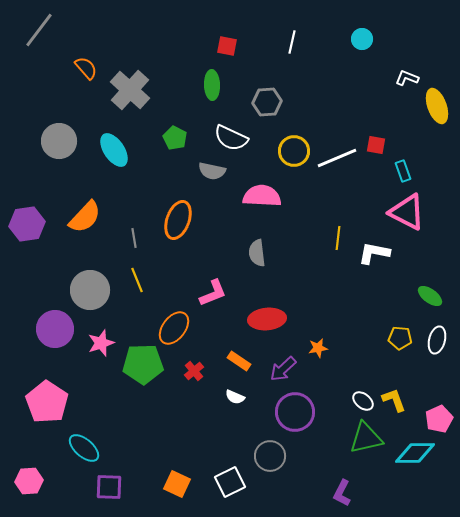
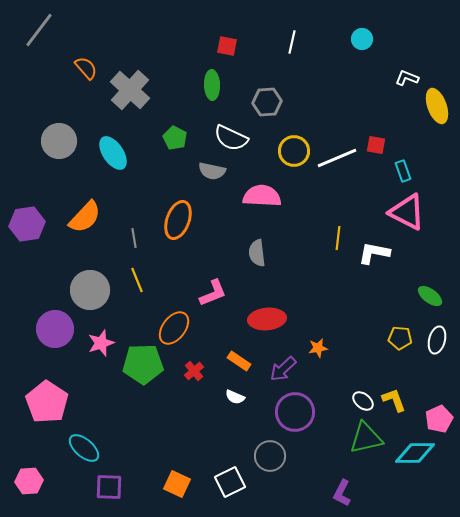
cyan ellipse at (114, 150): moved 1 px left, 3 px down
